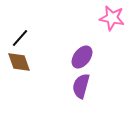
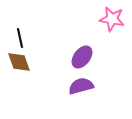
pink star: moved 1 px down
black line: rotated 54 degrees counterclockwise
purple semicircle: rotated 60 degrees clockwise
